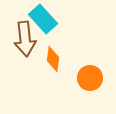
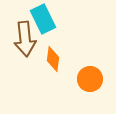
cyan rectangle: rotated 16 degrees clockwise
orange circle: moved 1 px down
